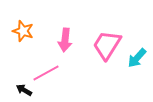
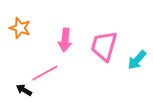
orange star: moved 3 px left, 3 px up
pink trapezoid: moved 3 px left, 1 px down; rotated 16 degrees counterclockwise
cyan arrow: moved 2 px down
pink line: moved 1 px left
